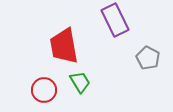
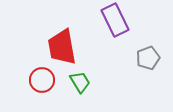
red trapezoid: moved 2 px left, 1 px down
gray pentagon: rotated 25 degrees clockwise
red circle: moved 2 px left, 10 px up
